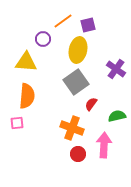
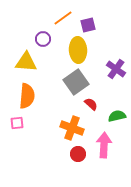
orange line: moved 3 px up
yellow ellipse: rotated 15 degrees counterclockwise
red semicircle: rotated 96 degrees clockwise
